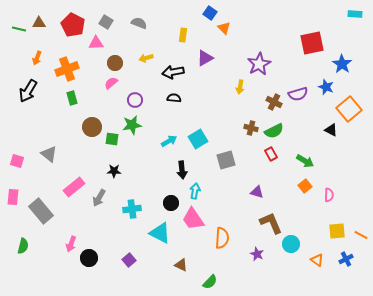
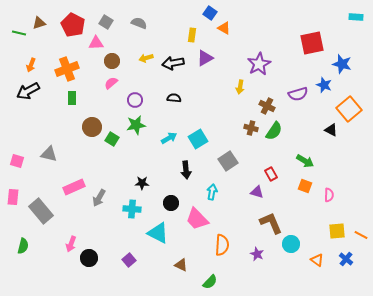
cyan rectangle at (355, 14): moved 1 px right, 3 px down
brown triangle at (39, 23): rotated 16 degrees counterclockwise
orange triangle at (224, 28): rotated 16 degrees counterclockwise
green line at (19, 29): moved 4 px down
yellow rectangle at (183, 35): moved 9 px right
orange arrow at (37, 58): moved 6 px left, 7 px down
brown circle at (115, 63): moved 3 px left, 2 px up
blue star at (342, 64): rotated 18 degrees counterclockwise
black arrow at (173, 72): moved 9 px up
blue star at (326, 87): moved 2 px left, 2 px up
black arrow at (28, 91): rotated 30 degrees clockwise
green rectangle at (72, 98): rotated 16 degrees clockwise
brown cross at (274, 102): moved 7 px left, 4 px down
green star at (132, 125): moved 4 px right
green semicircle at (274, 131): rotated 30 degrees counterclockwise
green square at (112, 139): rotated 24 degrees clockwise
cyan arrow at (169, 141): moved 3 px up
gray triangle at (49, 154): rotated 24 degrees counterclockwise
red rectangle at (271, 154): moved 20 px down
gray square at (226, 160): moved 2 px right, 1 px down; rotated 18 degrees counterclockwise
black arrow at (182, 170): moved 4 px right
black star at (114, 171): moved 28 px right, 12 px down
orange square at (305, 186): rotated 32 degrees counterclockwise
pink rectangle at (74, 187): rotated 15 degrees clockwise
cyan arrow at (195, 191): moved 17 px right, 1 px down
cyan cross at (132, 209): rotated 12 degrees clockwise
pink trapezoid at (193, 219): moved 4 px right; rotated 10 degrees counterclockwise
cyan triangle at (160, 233): moved 2 px left
orange semicircle at (222, 238): moved 7 px down
blue cross at (346, 259): rotated 24 degrees counterclockwise
